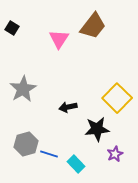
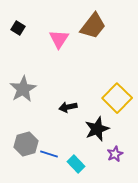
black square: moved 6 px right
black star: rotated 15 degrees counterclockwise
